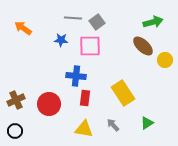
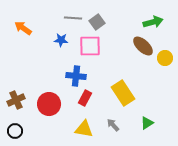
yellow circle: moved 2 px up
red rectangle: rotated 21 degrees clockwise
